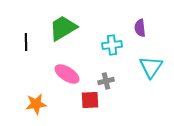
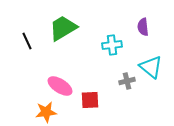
purple semicircle: moved 3 px right, 1 px up
black line: moved 1 px right, 1 px up; rotated 24 degrees counterclockwise
cyan triangle: rotated 25 degrees counterclockwise
pink ellipse: moved 7 px left, 12 px down
gray cross: moved 21 px right
orange star: moved 10 px right, 8 px down
